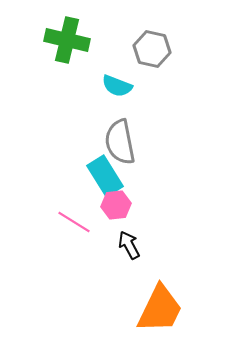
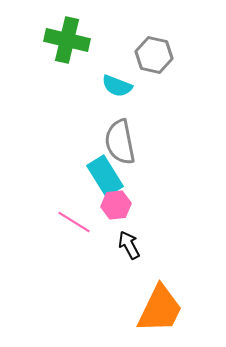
gray hexagon: moved 2 px right, 6 px down
